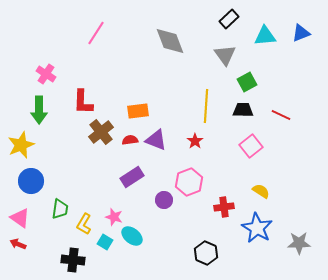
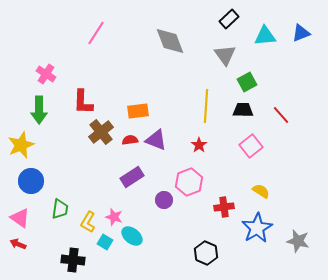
red line: rotated 24 degrees clockwise
red star: moved 4 px right, 4 px down
yellow L-shape: moved 4 px right, 2 px up
blue star: rotated 12 degrees clockwise
gray star: moved 1 px left, 2 px up; rotated 15 degrees clockwise
